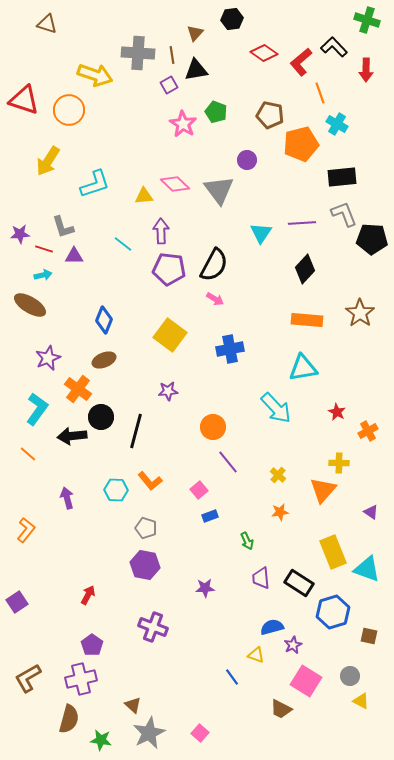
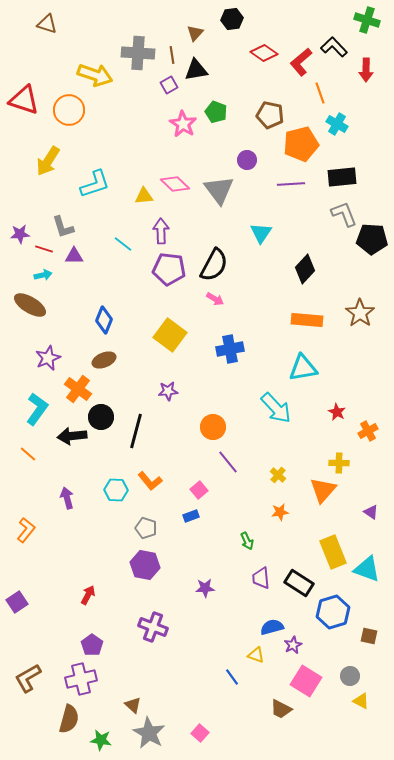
purple line at (302, 223): moved 11 px left, 39 px up
blue rectangle at (210, 516): moved 19 px left
gray star at (149, 733): rotated 16 degrees counterclockwise
